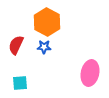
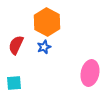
blue star: rotated 24 degrees counterclockwise
cyan square: moved 6 px left
